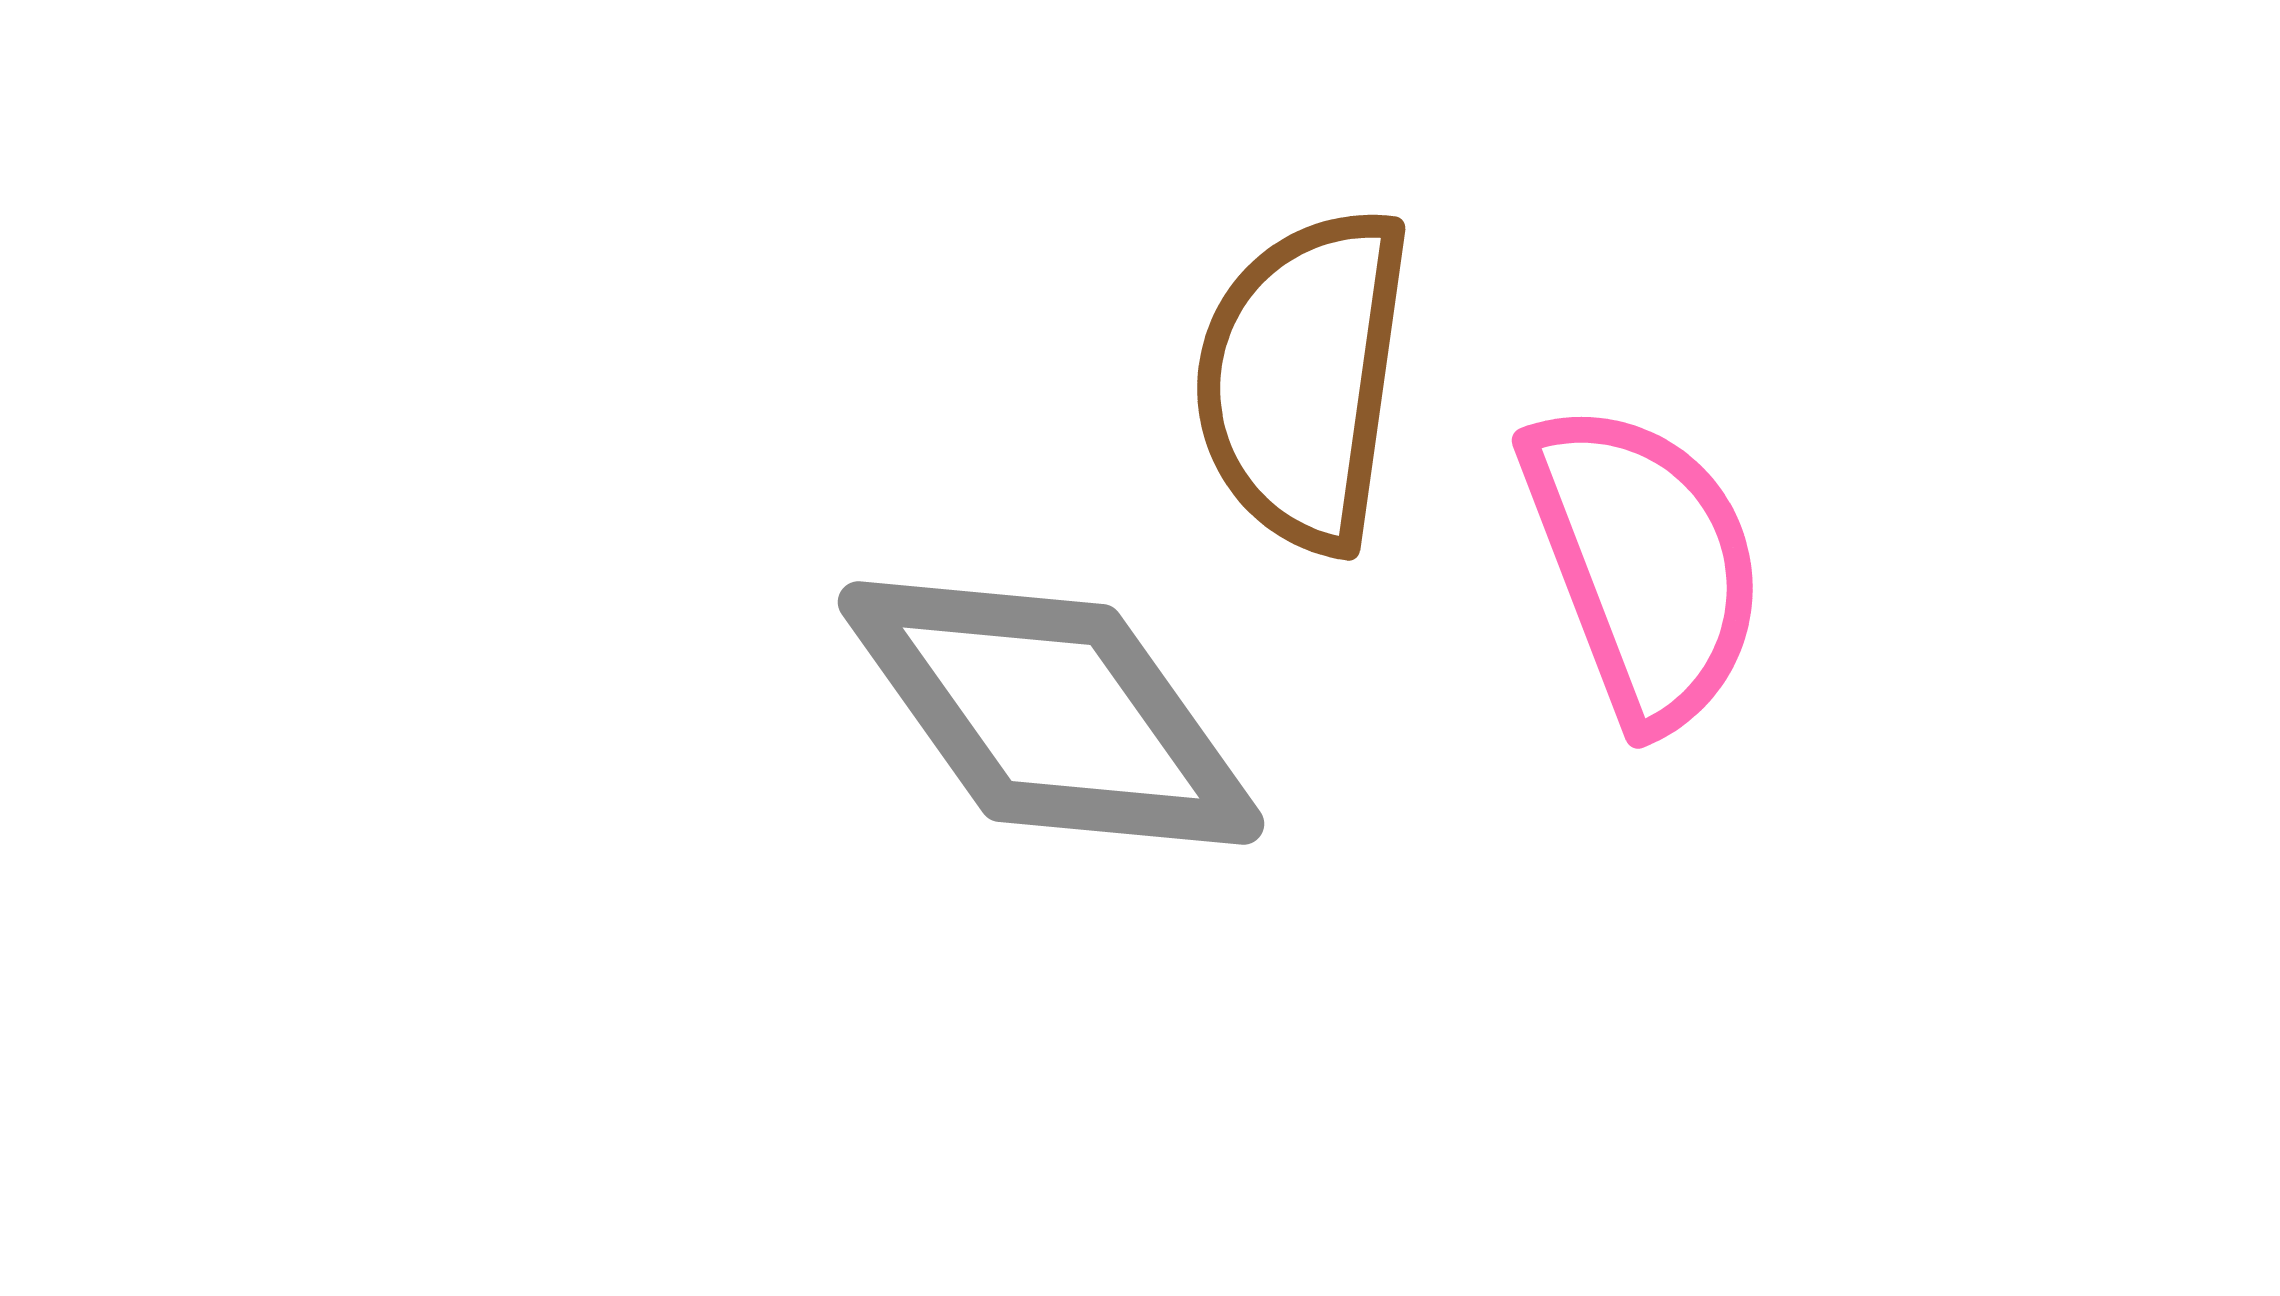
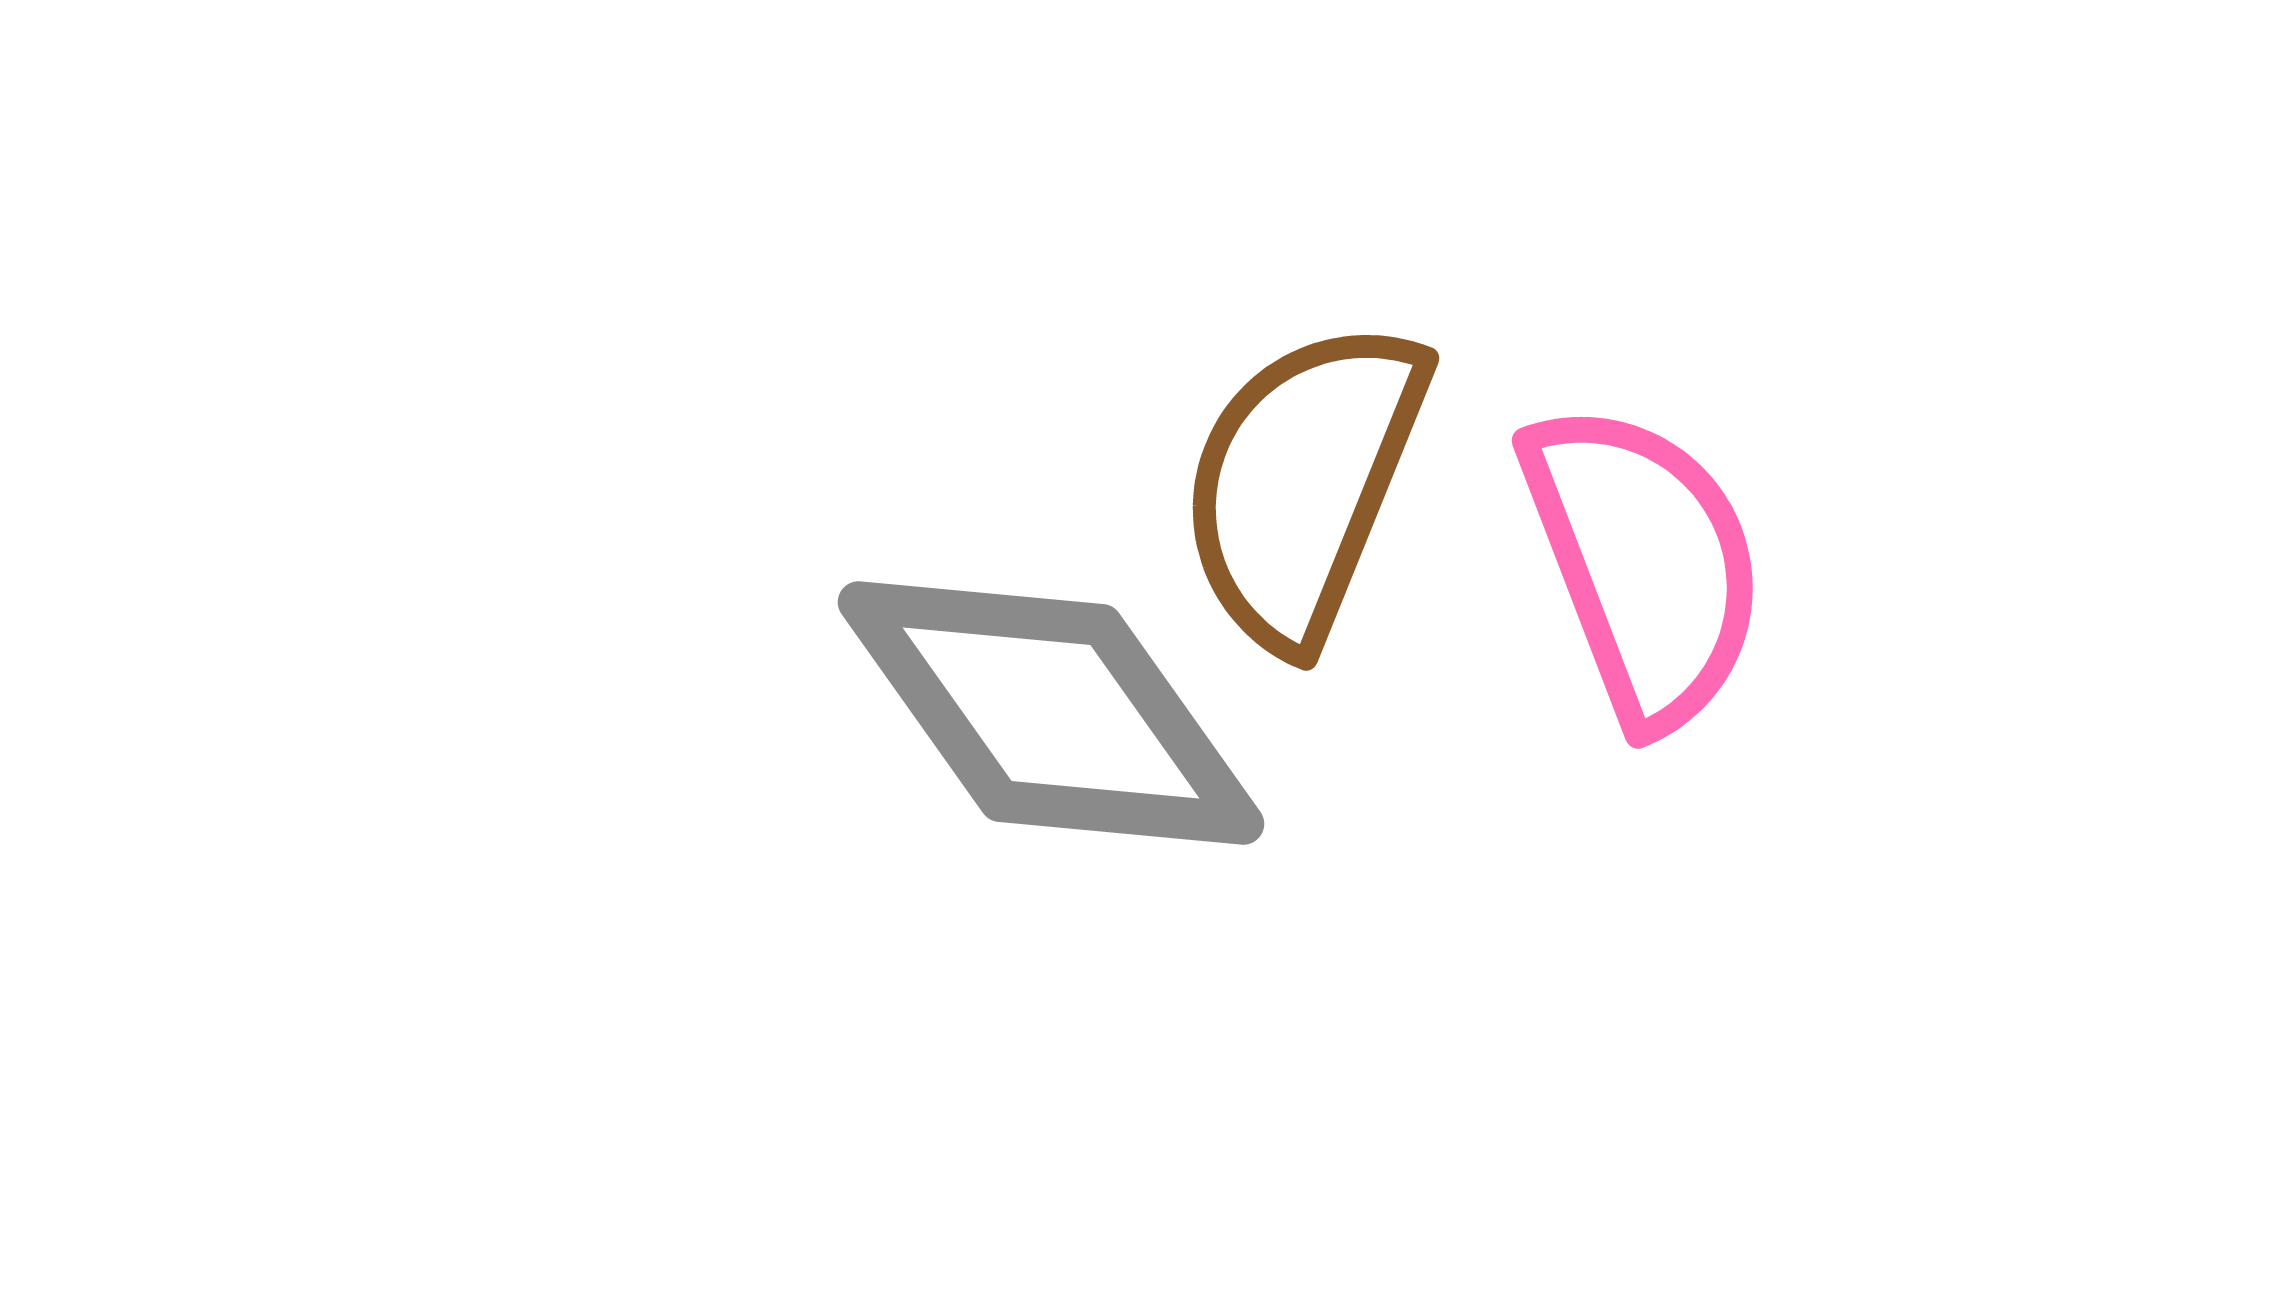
brown semicircle: moved 104 px down; rotated 14 degrees clockwise
